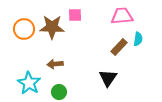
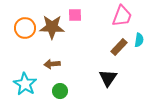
pink trapezoid: rotated 115 degrees clockwise
orange circle: moved 1 px right, 1 px up
cyan semicircle: moved 1 px right, 1 px down
brown arrow: moved 3 px left
cyan star: moved 4 px left, 1 px down
green circle: moved 1 px right, 1 px up
